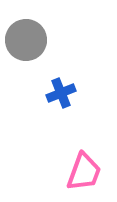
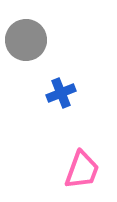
pink trapezoid: moved 2 px left, 2 px up
